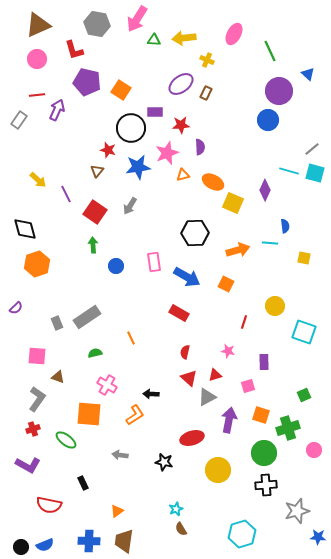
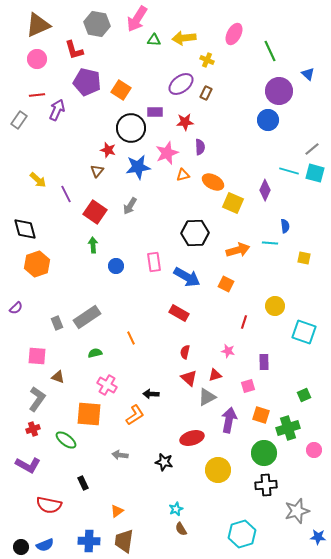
red star at (181, 125): moved 4 px right, 3 px up
